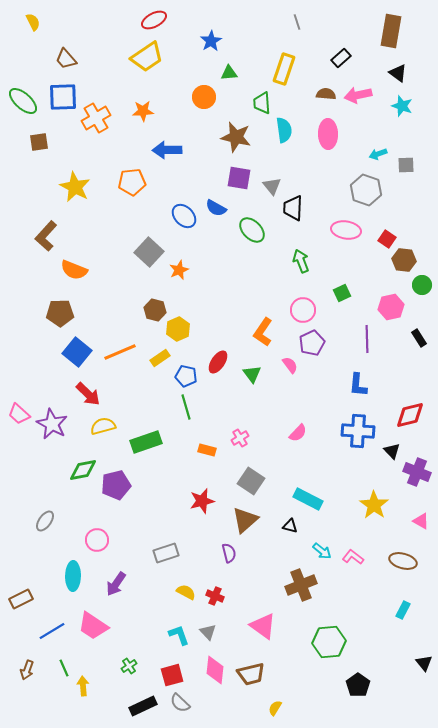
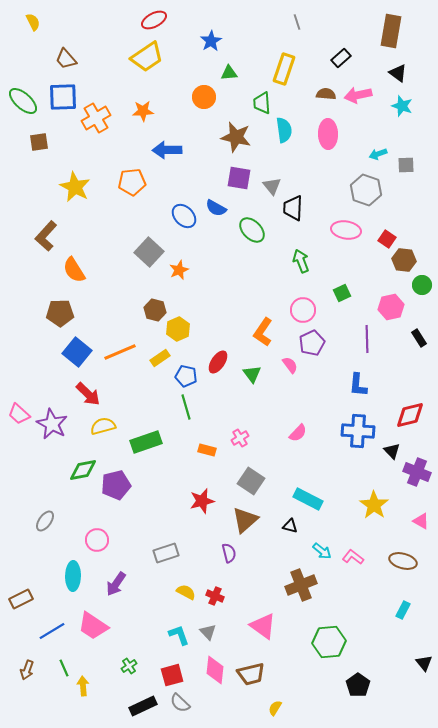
orange semicircle at (74, 270): rotated 36 degrees clockwise
